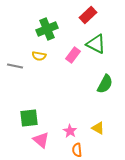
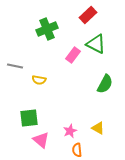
yellow semicircle: moved 24 px down
pink star: rotated 16 degrees clockwise
